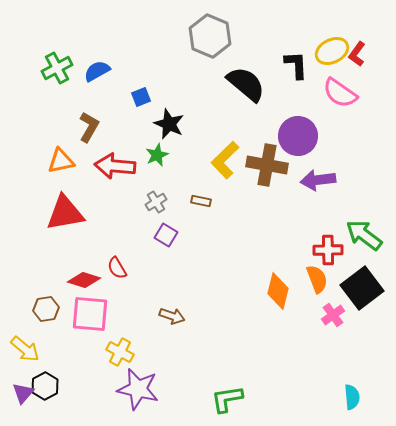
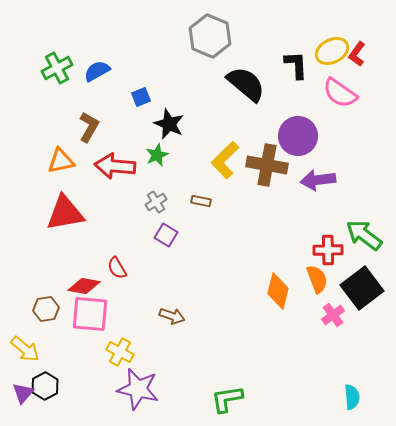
red diamond: moved 6 px down; rotated 8 degrees counterclockwise
